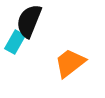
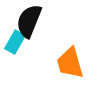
orange trapezoid: rotated 68 degrees counterclockwise
